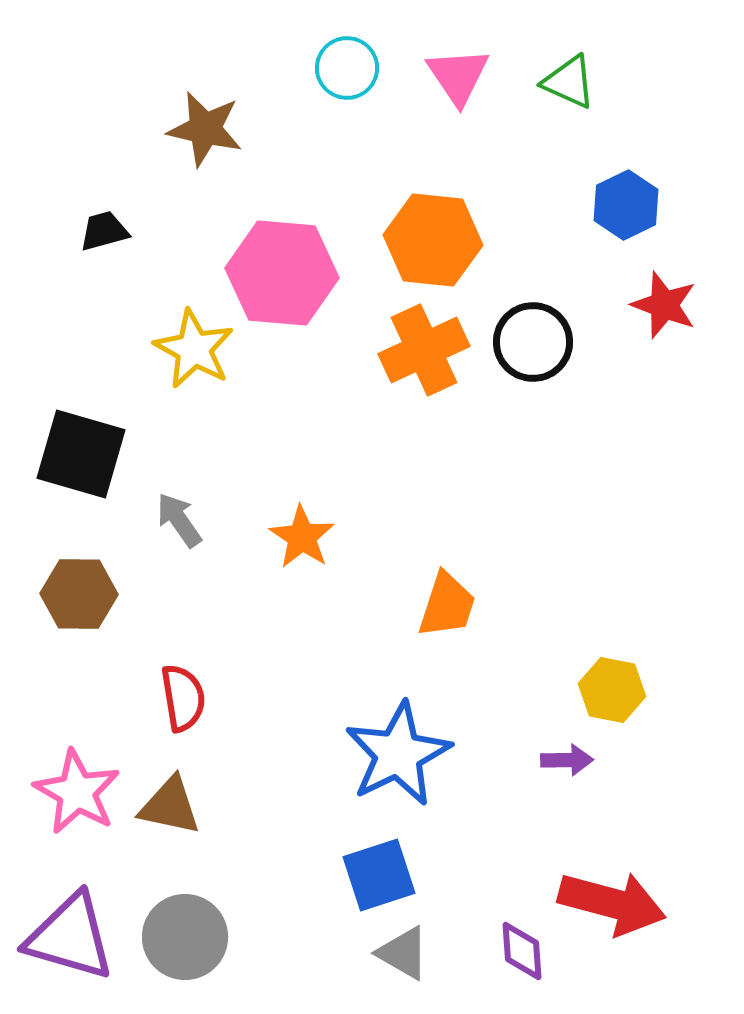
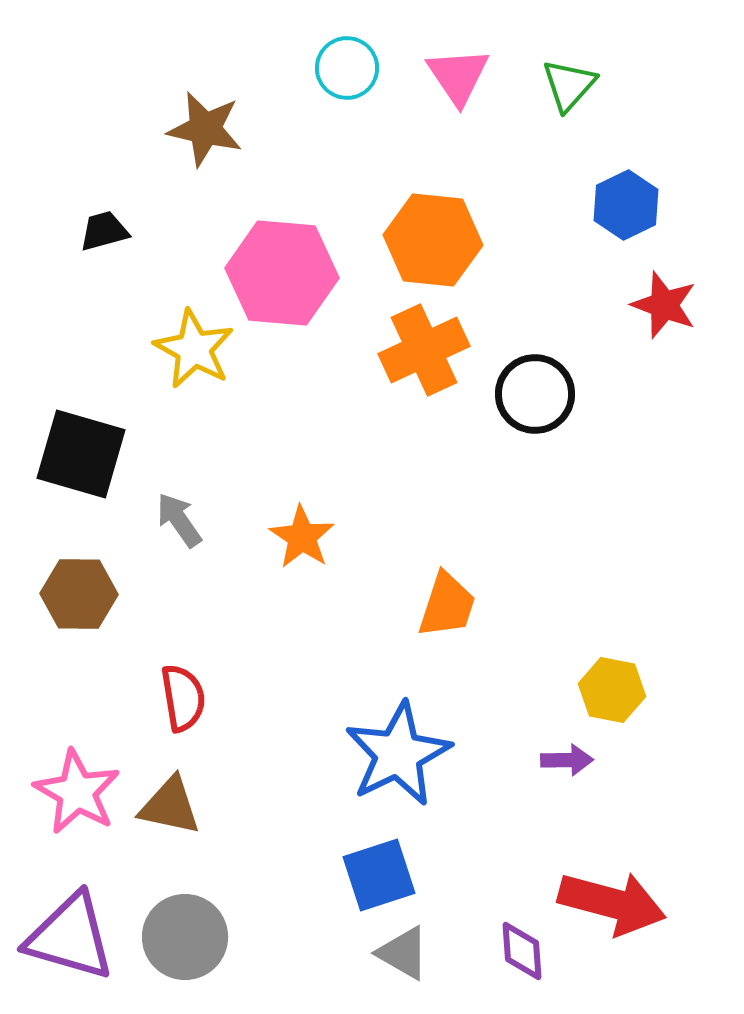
green triangle: moved 3 px down; rotated 48 degrees clockwise
black circle: moved 2 px right, 52 px down
